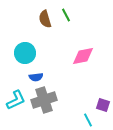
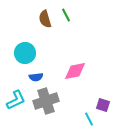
pink diamond: moved 8 px left, 15 px down
gray cross: moved 2 px right, 1 px down
cyan line: moved 1 px right, 1 px up
